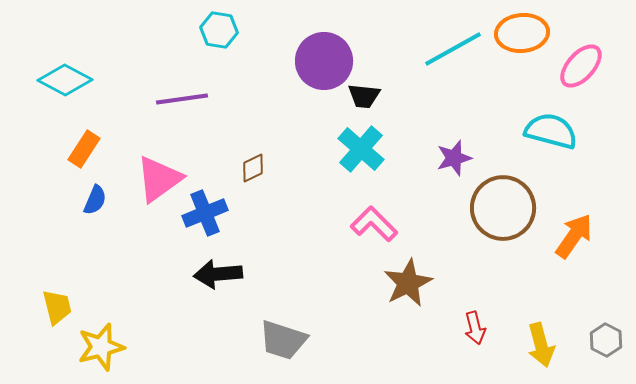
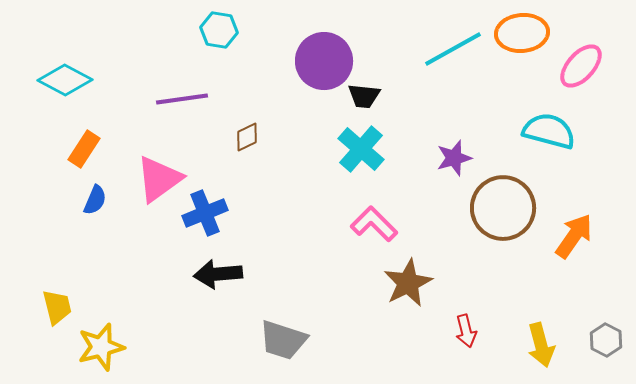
cyan semicircle: moved 2 px left
brown diamond: moved 6 px left, 31 px up
red arrow: moved 9 px left, 3 px down
